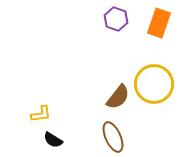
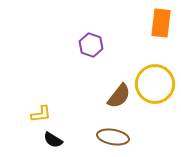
purple hexagon: moved 25 px left, 26 px down
orange rectangle: moved 2 px right; rotated 12 degrees counterclockwise
yellow circle: moved 1 px right
brown semicircle: moved 1 px right, 1 px up
brown ellipse: rotated 56 degrees counterclockwise
